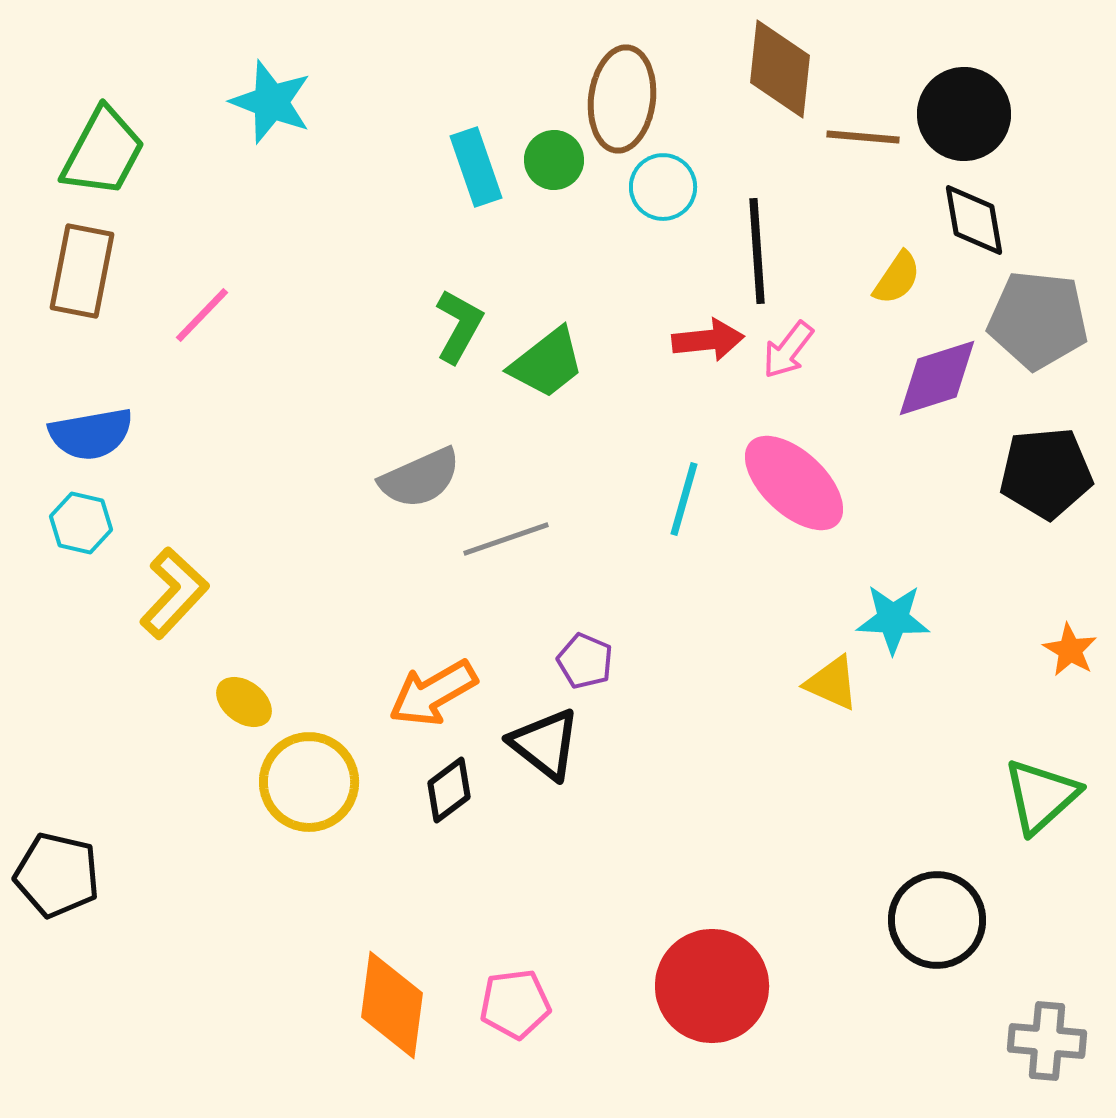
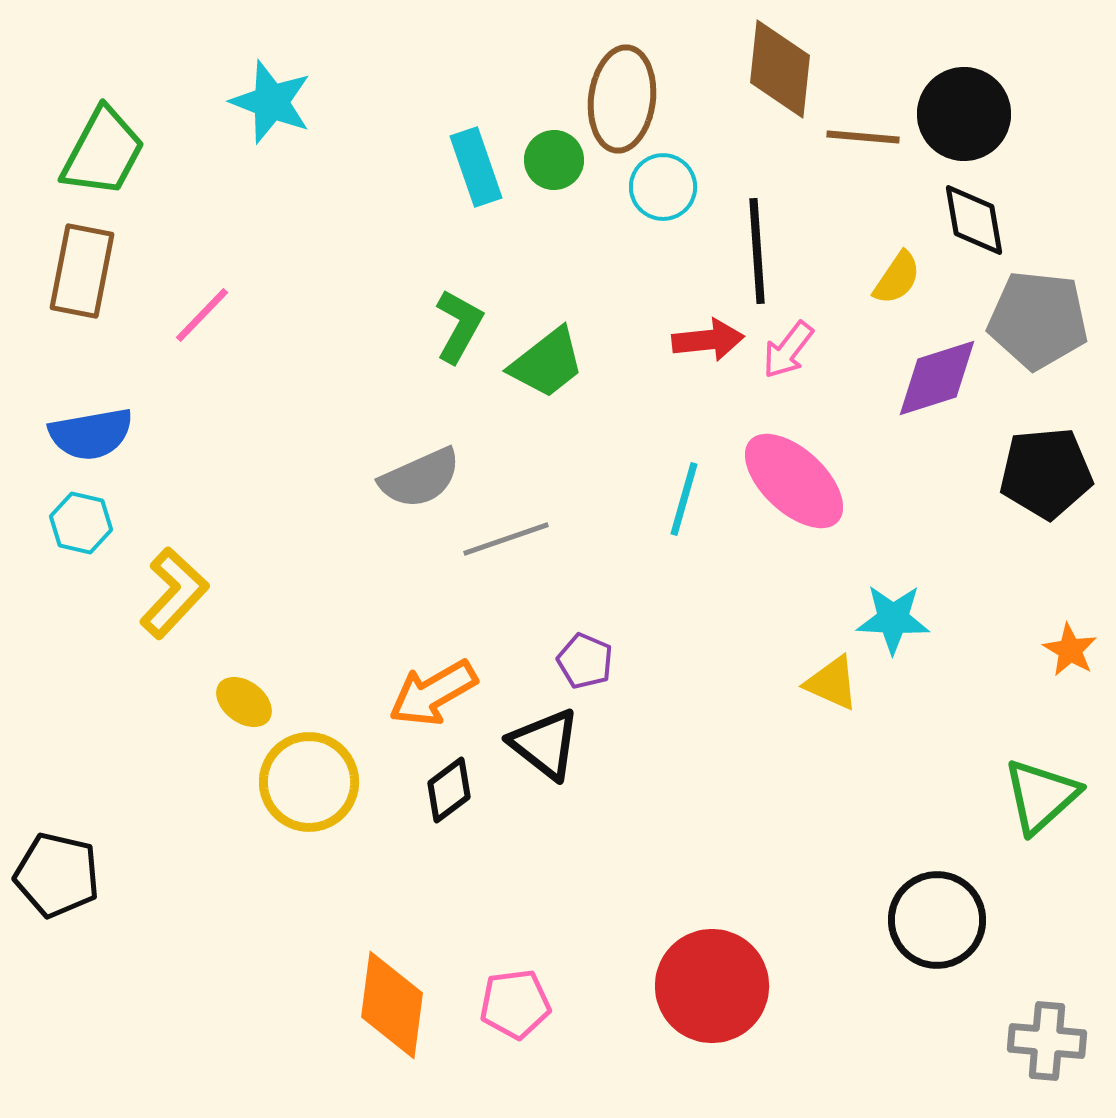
pink ellipse at (794, 483): moved 2 px up
